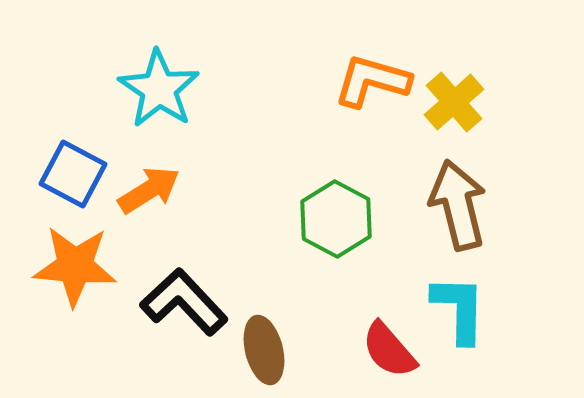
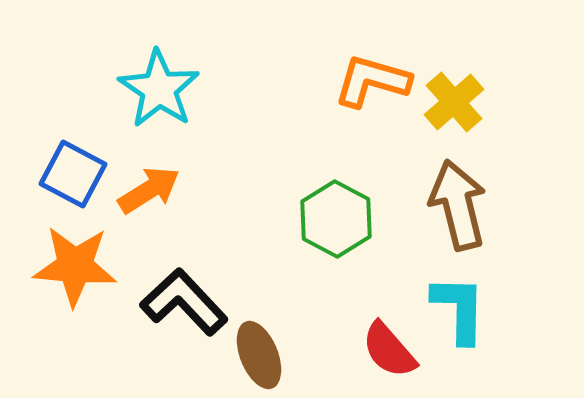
brown ellipse: moved 5 px left, 5 px down; rotated 8 degrees counterclockwise
